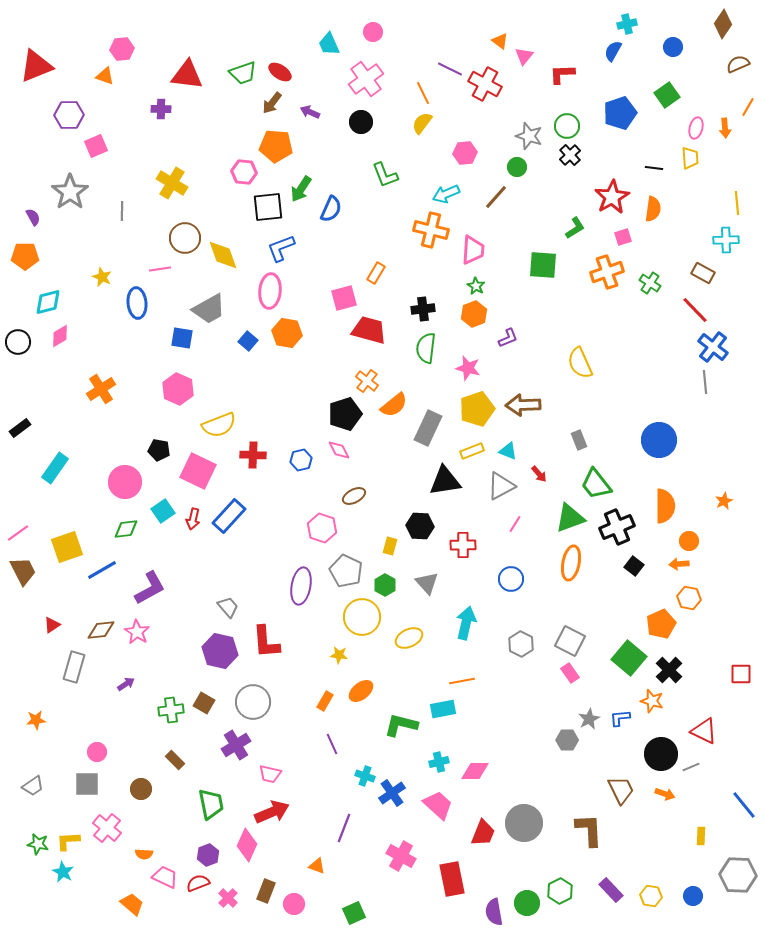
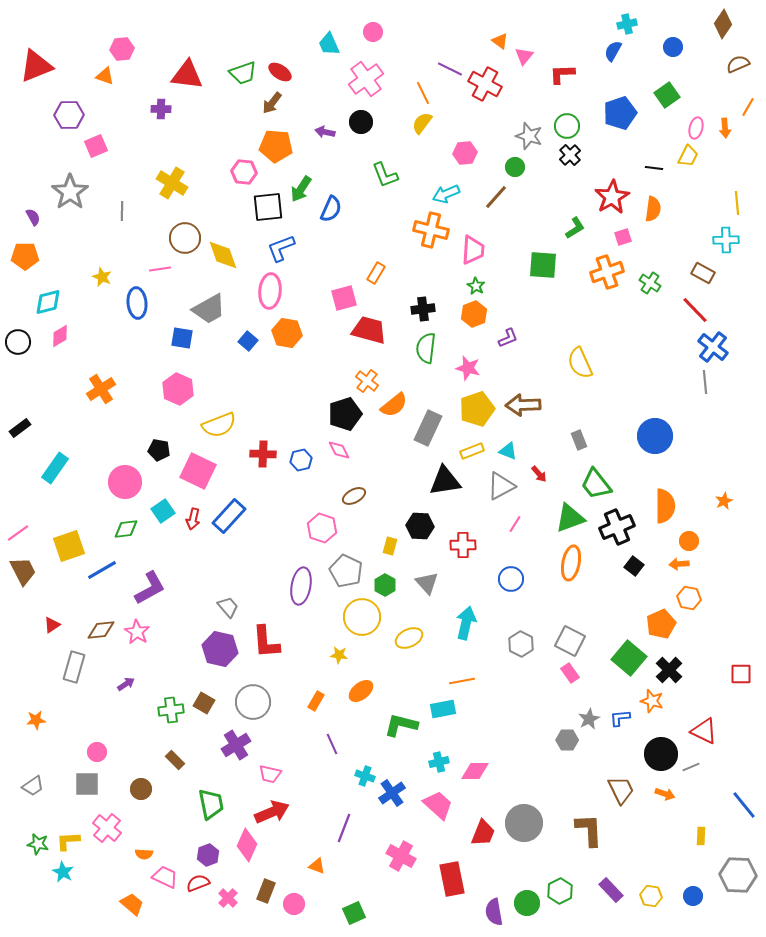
purple arrow at (310, 112): moved 15 px right, 20 px down; rotated 12 degrees counterclockwise
yellow trapezoid at (690, 158): moved 2 px left, 2 px up; rotated 30 degrees clockwise
green circle at (517, 167): moved 2 px left
blue circle at (659, 440): moved 4 px left, 4 px up
red cross at (253, 455): moved 10 px right, 1 px up
yellow square at (67, 547): moved 2 px right, 1 px up
purple hexagon at (220, 651): moved 2 px up
orange rectangle at (325, 701): moved 9 px left
